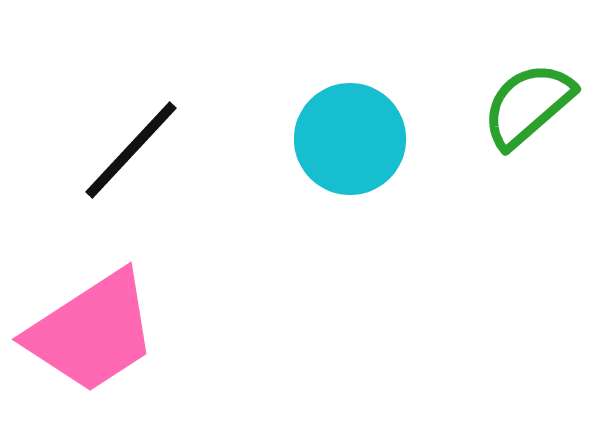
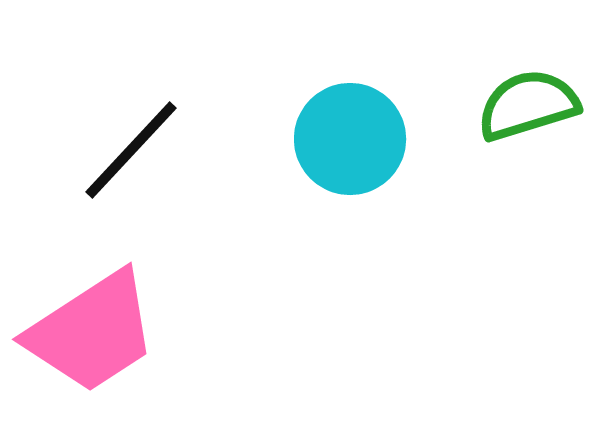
green semicircle: rotated 24 degrees clockwise
